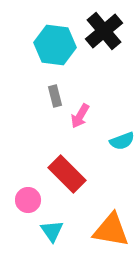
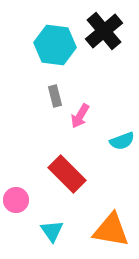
pink circle: moved 12 px left
